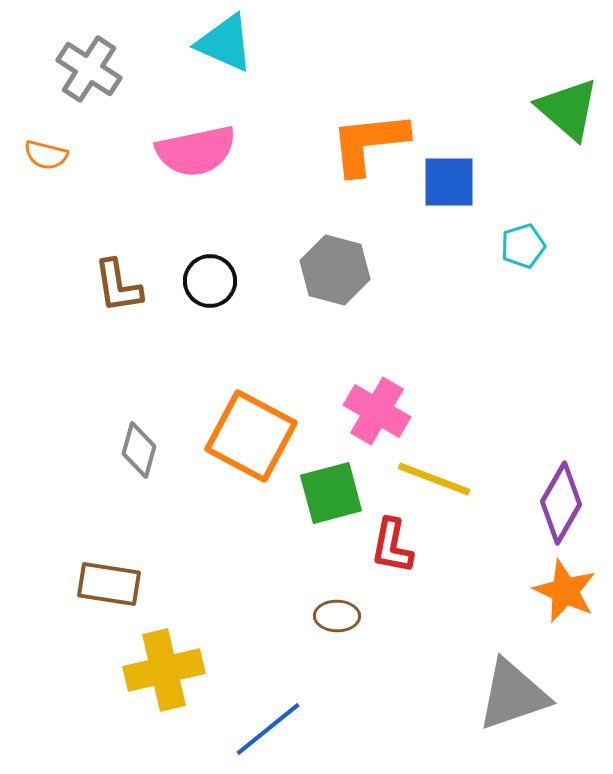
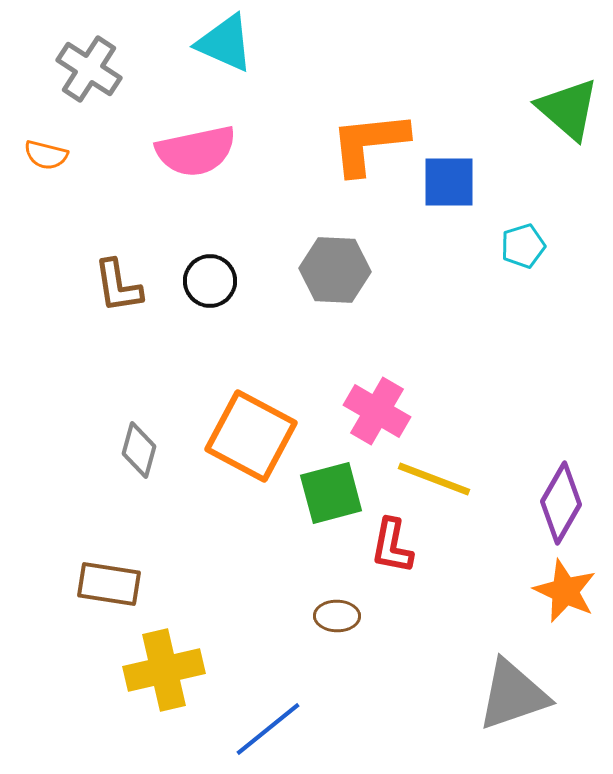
gray hexagon: rotated 12 degrees counterclockwise
